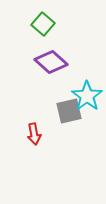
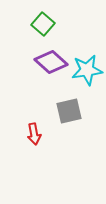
cyan star: moved 26 px up; rotated 28 degrees clockwise
